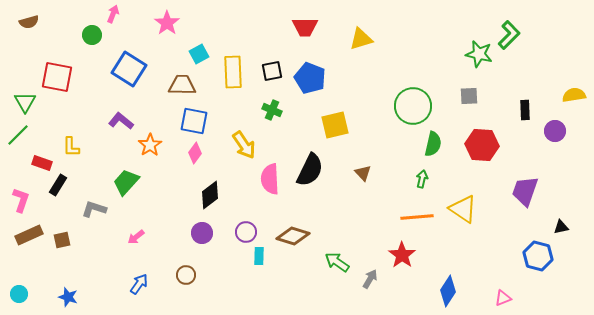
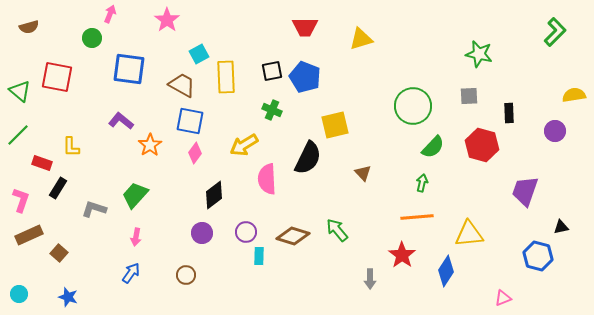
pink arrow at (113, 14): moved 3 px left
brown semicircle at (29, 22): moved 5 px down
pink star at (167, 23): moved 3 px up
green circle at (92, 35): moved 3 px down
green L-shape at (509, 35): moved 46 px right, 3 px up
blue square at (129, 69): rotated 24 degrees counterclockwise
yellow rectangle at (233, 72): moved 7 px left, 5 px down
blue pentagon at (310, 78): moved 5 px left, 1 px up
brown trapezoid at (182, 85): rotated 28 degrees clockwise
green triangle at (25, 102): moved 5 px left, 11 px up; rotated 20 degrees counterclockwise
black rectangle at (525, 110): moved 16 px left, 3 px down
blue square at (194, 121): moved 4 px left
green semicircle at (433, 144): moved 3 px down; rotated 30 degrees clockwise
yellow arrow at (244, 145): rotated 92 degrees clockwise
red hexagon at (482, 145): rotated 12 degrees clockwise
black semicircle at (310, 170): moved 2 px left, 12 px up
pink semicircle at (270, 179): moved 3 px left
green arrow at (422, 179): moved 4 px down
green trapezoid at (126, 182): moved 9 px right, 13 px down
black rectangle at (58, 185): moved 3 px down
black diamond at (210, 195): moved 4 px right
yellow triangle at (463, 209): moved 6 px right, 25 px down; rotated 40 degrees counterclockwise
pink arrow at (136, 237): rotated 42 degrees counterclockwise
brown square at (62, 240): moved 3 px left, 13 px down; rotated 36 degrees counterclockwise
green arrow at (337, 262): moved 32 px up; rotated 15 degrees clockwise
gray arrow at (370, 279): rotated 150 degrees clockwise
blue arrow at (139, 284): moved 8 px left, 11 px up
blue diamond at (448, 291): moved 2 px left, 20 px up
